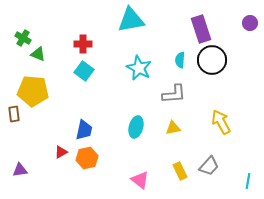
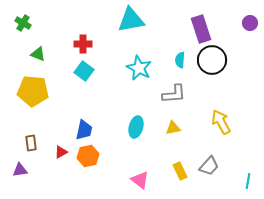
green cross: moved 15 px up
brown rectangle: moved 17 px right, 29 px down
orange hexagon: moved 1 px right, 2 px up
